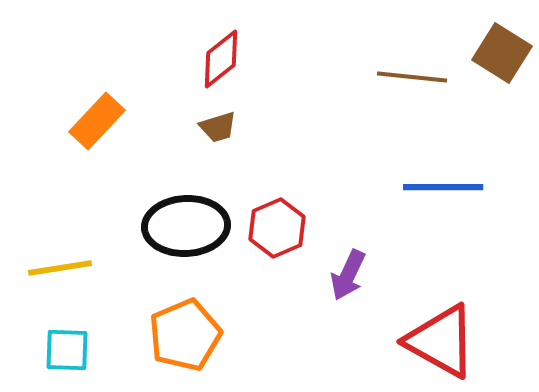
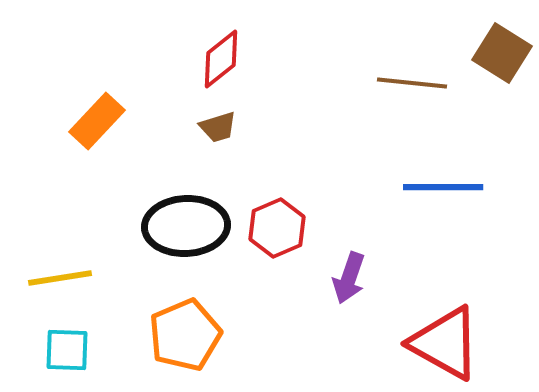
brown line: moved 6 px down
yellow line: moved 10 px down
purple arrow: moved 1 px right, 3 px down; rotated 6 degrees counterclockwise
red triangle: moved 4 px right, 2 px down
